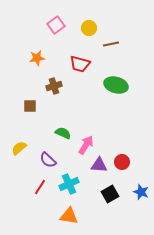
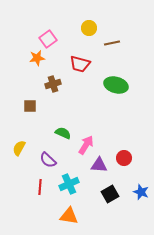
pink square: moved 8 px left, 14 px down
brown line: moved 1 px right, 1 px up
brown cross: moved 1 px left, 2 px up
yellow semicircle: rotated 21 degrees counterclockwise
red circle: moved 2 px right, 4 px up
red line: rotated 28 degrees counterclockwise
